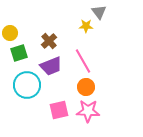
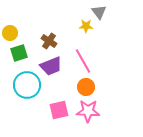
brown cross: rotated 14 degrees counterclockwise
